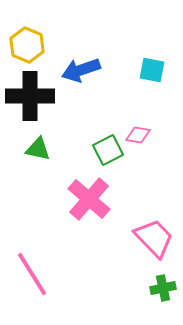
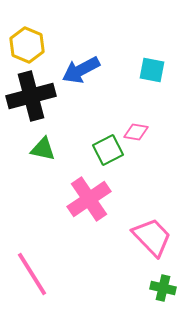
blue arrow: rotated 9 degrees counterclockwise
black cross: moved 1 px right; rotated 15 degrees counterclockwise
pink diamond: moved 2 px left, 3 px up
green triangle: moved 5 px right
pink cross: rotated 15 degrees clockwise
pink trapezoid: moved 2 px left, 1 px up
green cross: rotated 25 degrees clockwise
